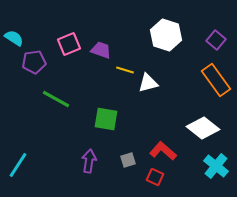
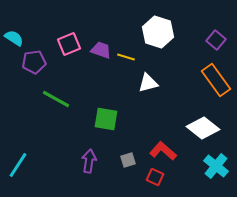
white hexagon: moved 8 px left, 3 px up
yellow line: moved 1 px right, 13 px up
